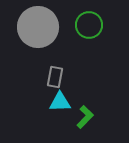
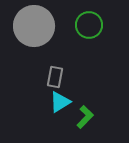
gray circle: moved 4 px left, 1 px up
cyan triangle: rotated 30 degrees counterclockwise
